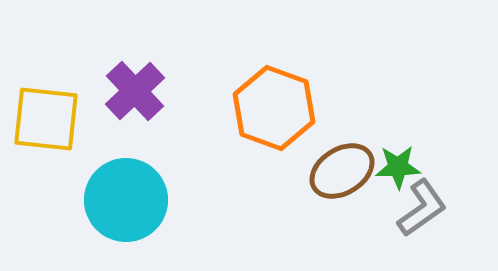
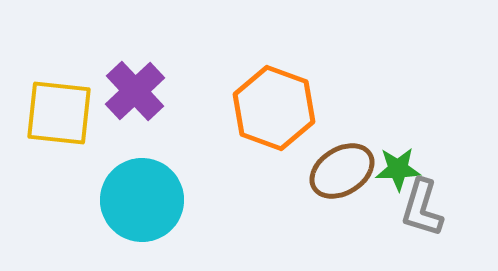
yellow square: moved 13 px right, 6 px up
green star: moved 2 px down
cyan circle: moved 16 px right
gray L-shape: rotated 142 degrees clockwise
